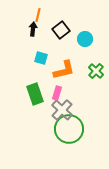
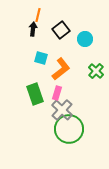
orange L-shape: moved 3 px left, 1 px up; rotated 25 degrees counterclockwise
